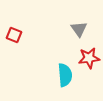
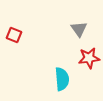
cyan semicircle: moved 3 px left, 4 px down
